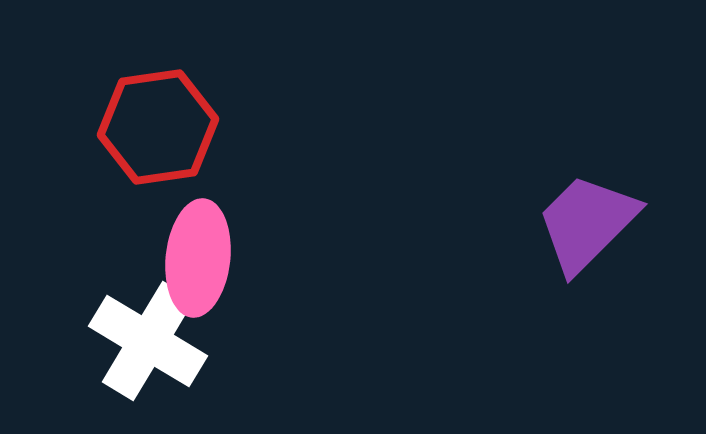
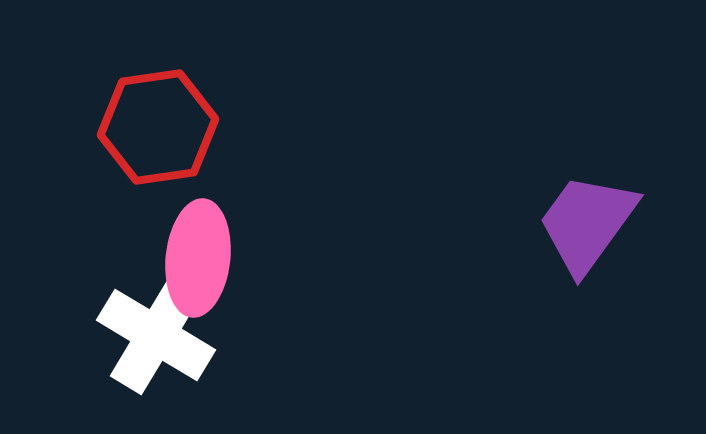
purple trapezoid: rotated 9 degrees counterclockwise
white cross: moved 8 px right, 6 px up
